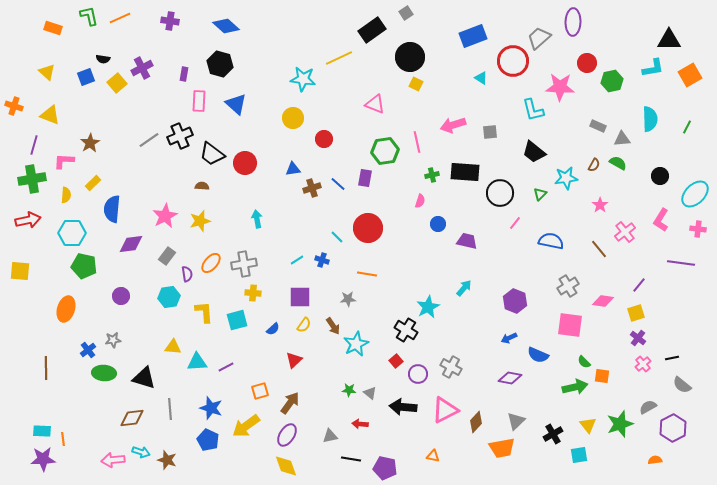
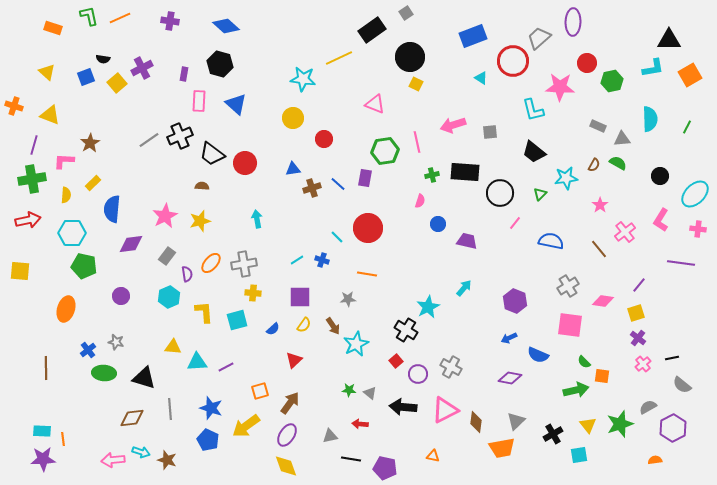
cyan hexagon at (169, 297): rotated 15 degrees counterclockwise
gray star at (113, 340): moved 3 px right, 2 px down; rotated 21 degrees clockwise
green arrow at (575, 387): moved 1 px right, 3 px down
brown diamond at (476, 422): rotated 35 degrees counterclockwise
